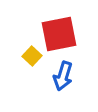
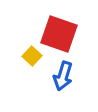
red square: rotated 30 degrees clockwise
